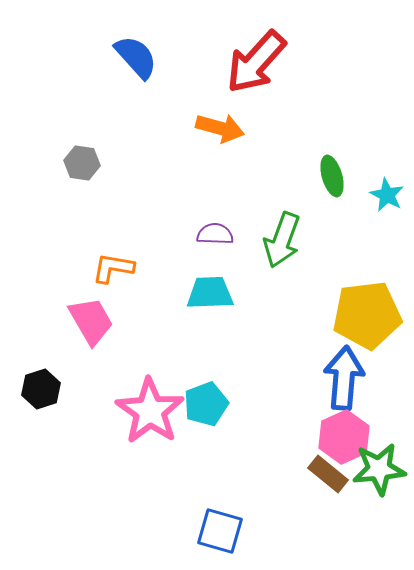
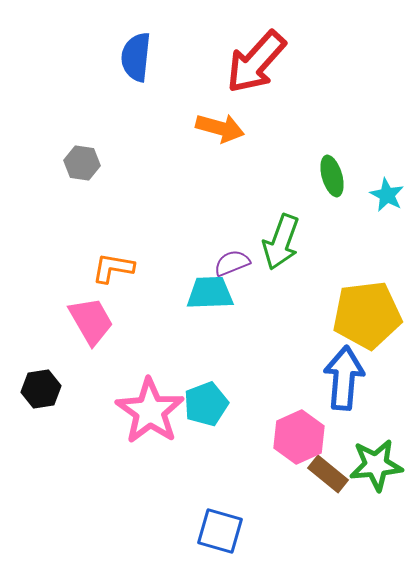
blue semicircle: rotated 132 degrees counterclockwise
purple semicircle: moved 17 px right, 29 px down; rotated 24 degrees counterclockwise
green arrow: moved 1 px left, 2 px down
black hexagon: rotated 9 degrees clockwise
pink hexagon: moved 45 px left
green star: moved 3 px left, 4 px up
